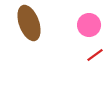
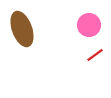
brown ellipse: moved 7 px left, 6 px down
